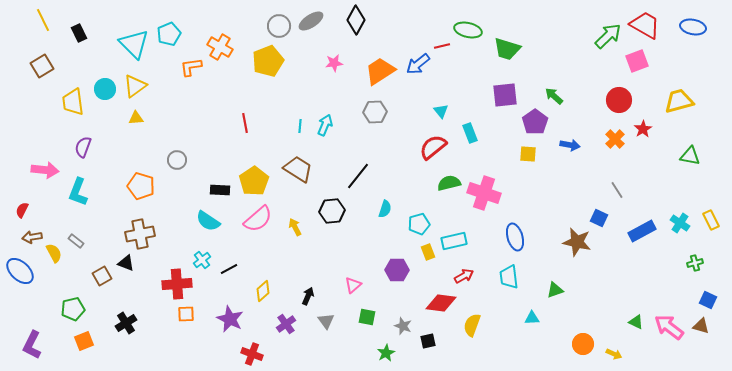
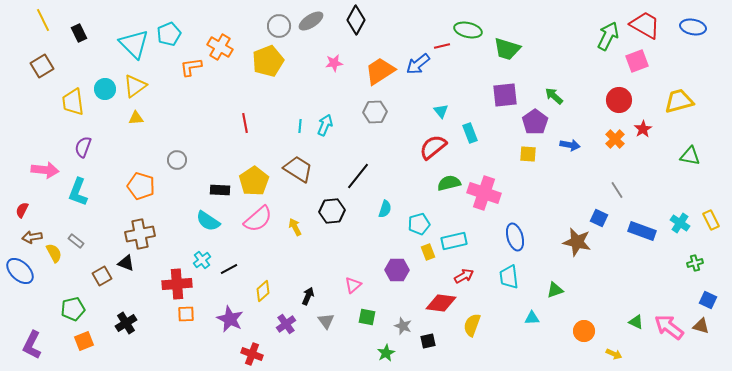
green arrow at (608, 36): rotated 20 degrees counterclockwise
blue rectangle at (642, 231): rotated 48 degrees clockwise
orange circle at (583, 344): moved 1 px right, 13 px up
